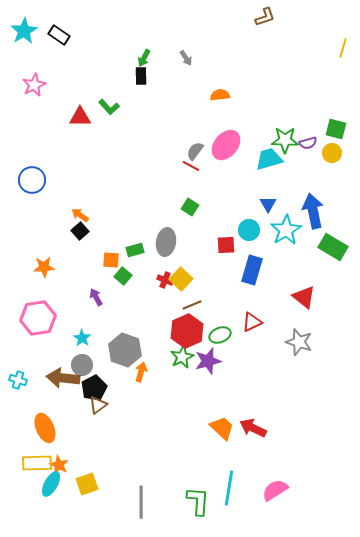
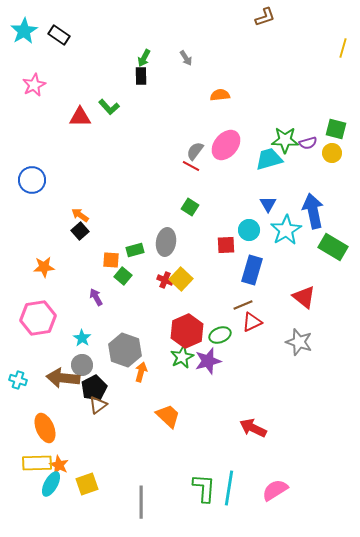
brown line at (192, 305): moved 51 px right
orange trapezoid at (222, 428): moved 54 px left, 12 px up
green L-shape at (198, 501): moved 6 px right, 13 px up
